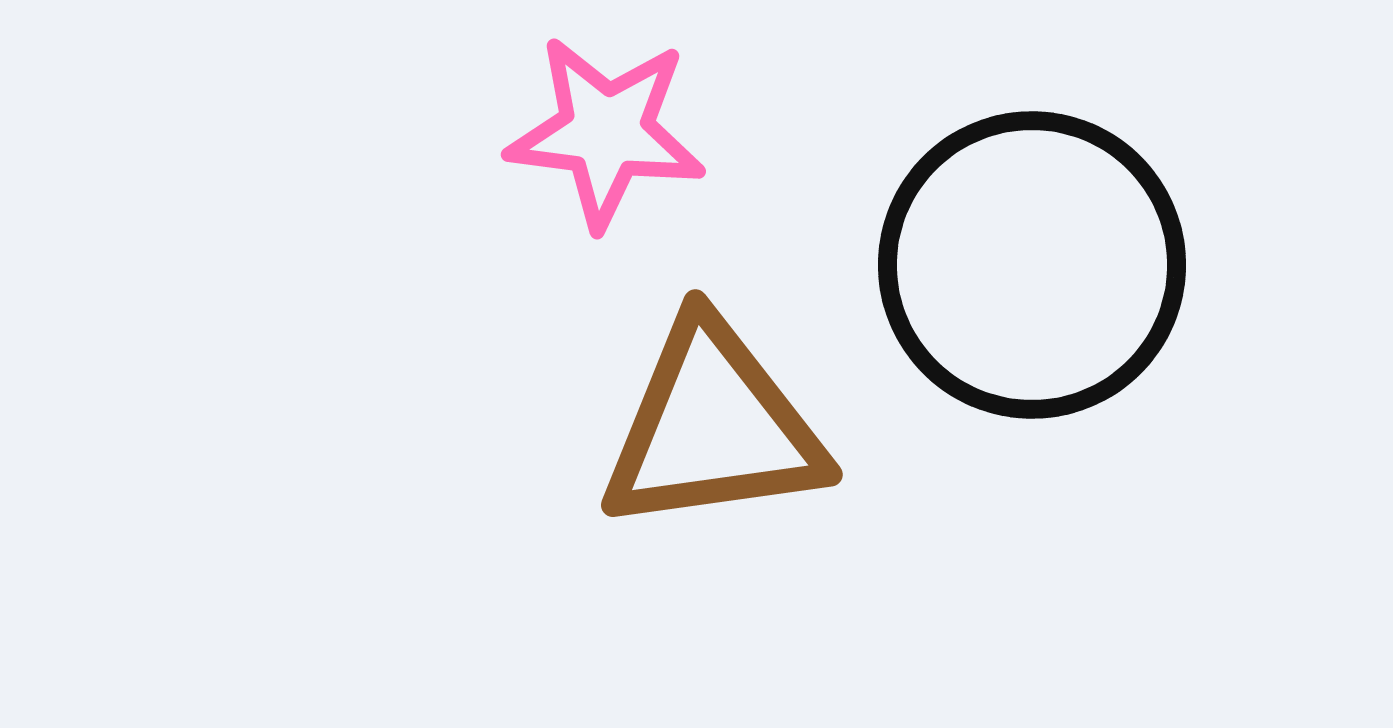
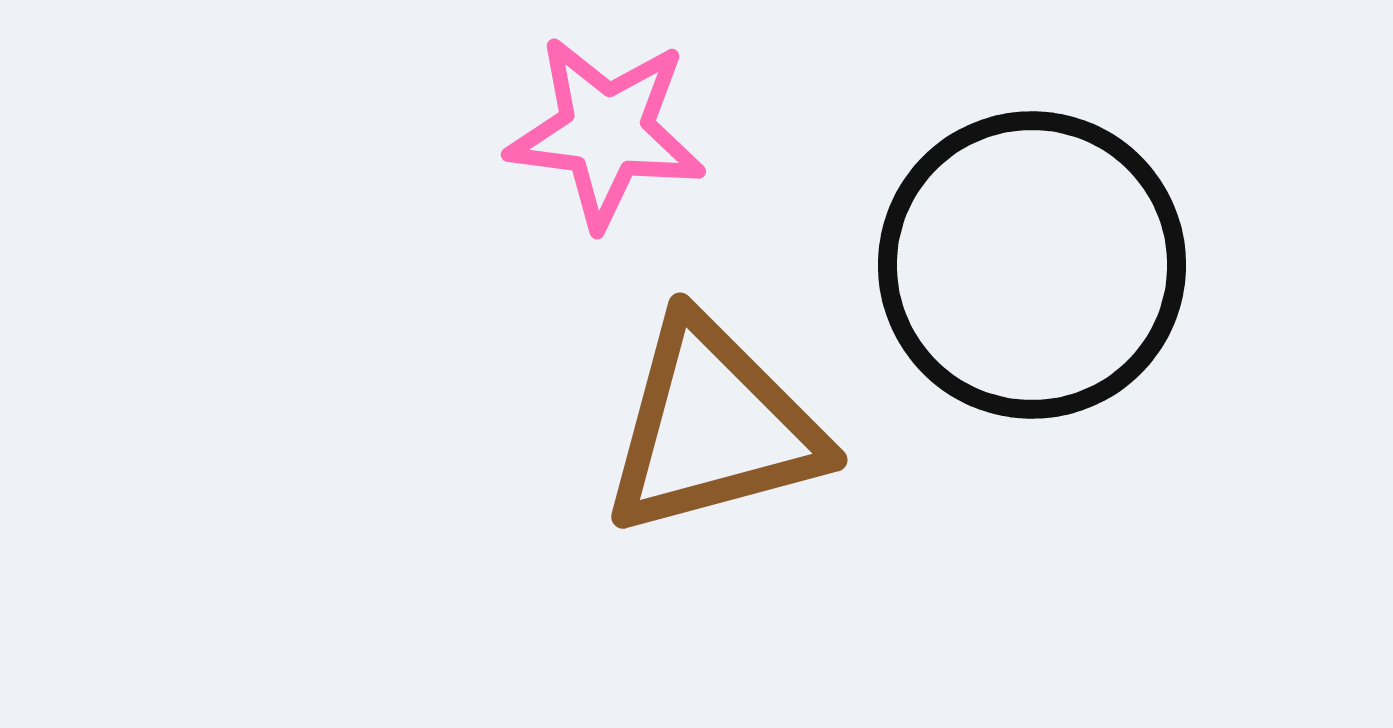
brown triangle: rotated 7 degrees counterclockwise
